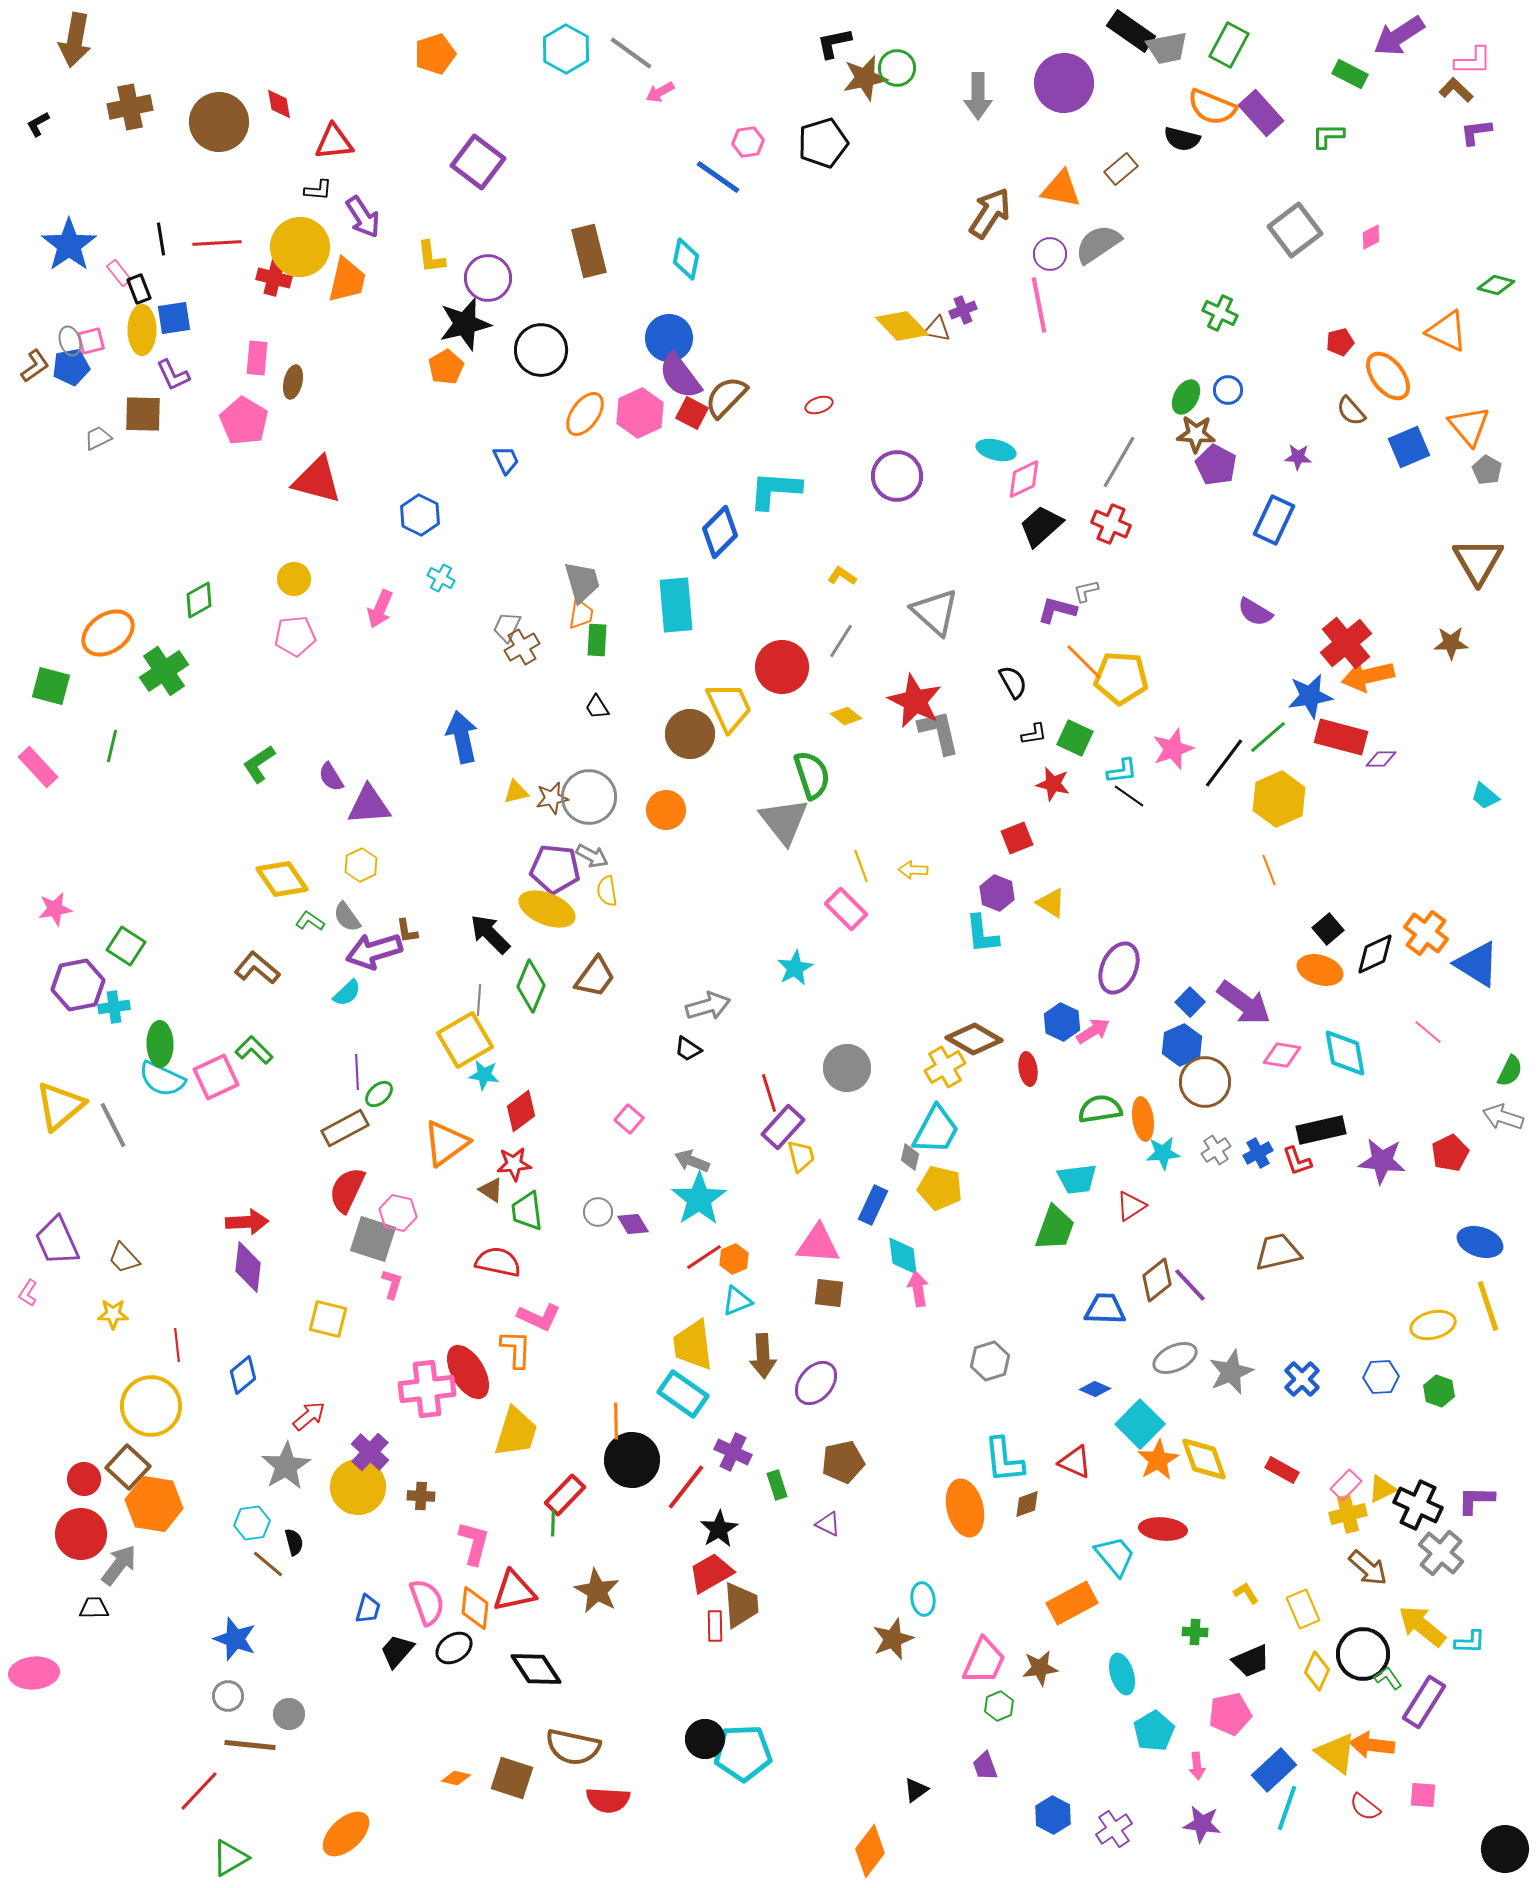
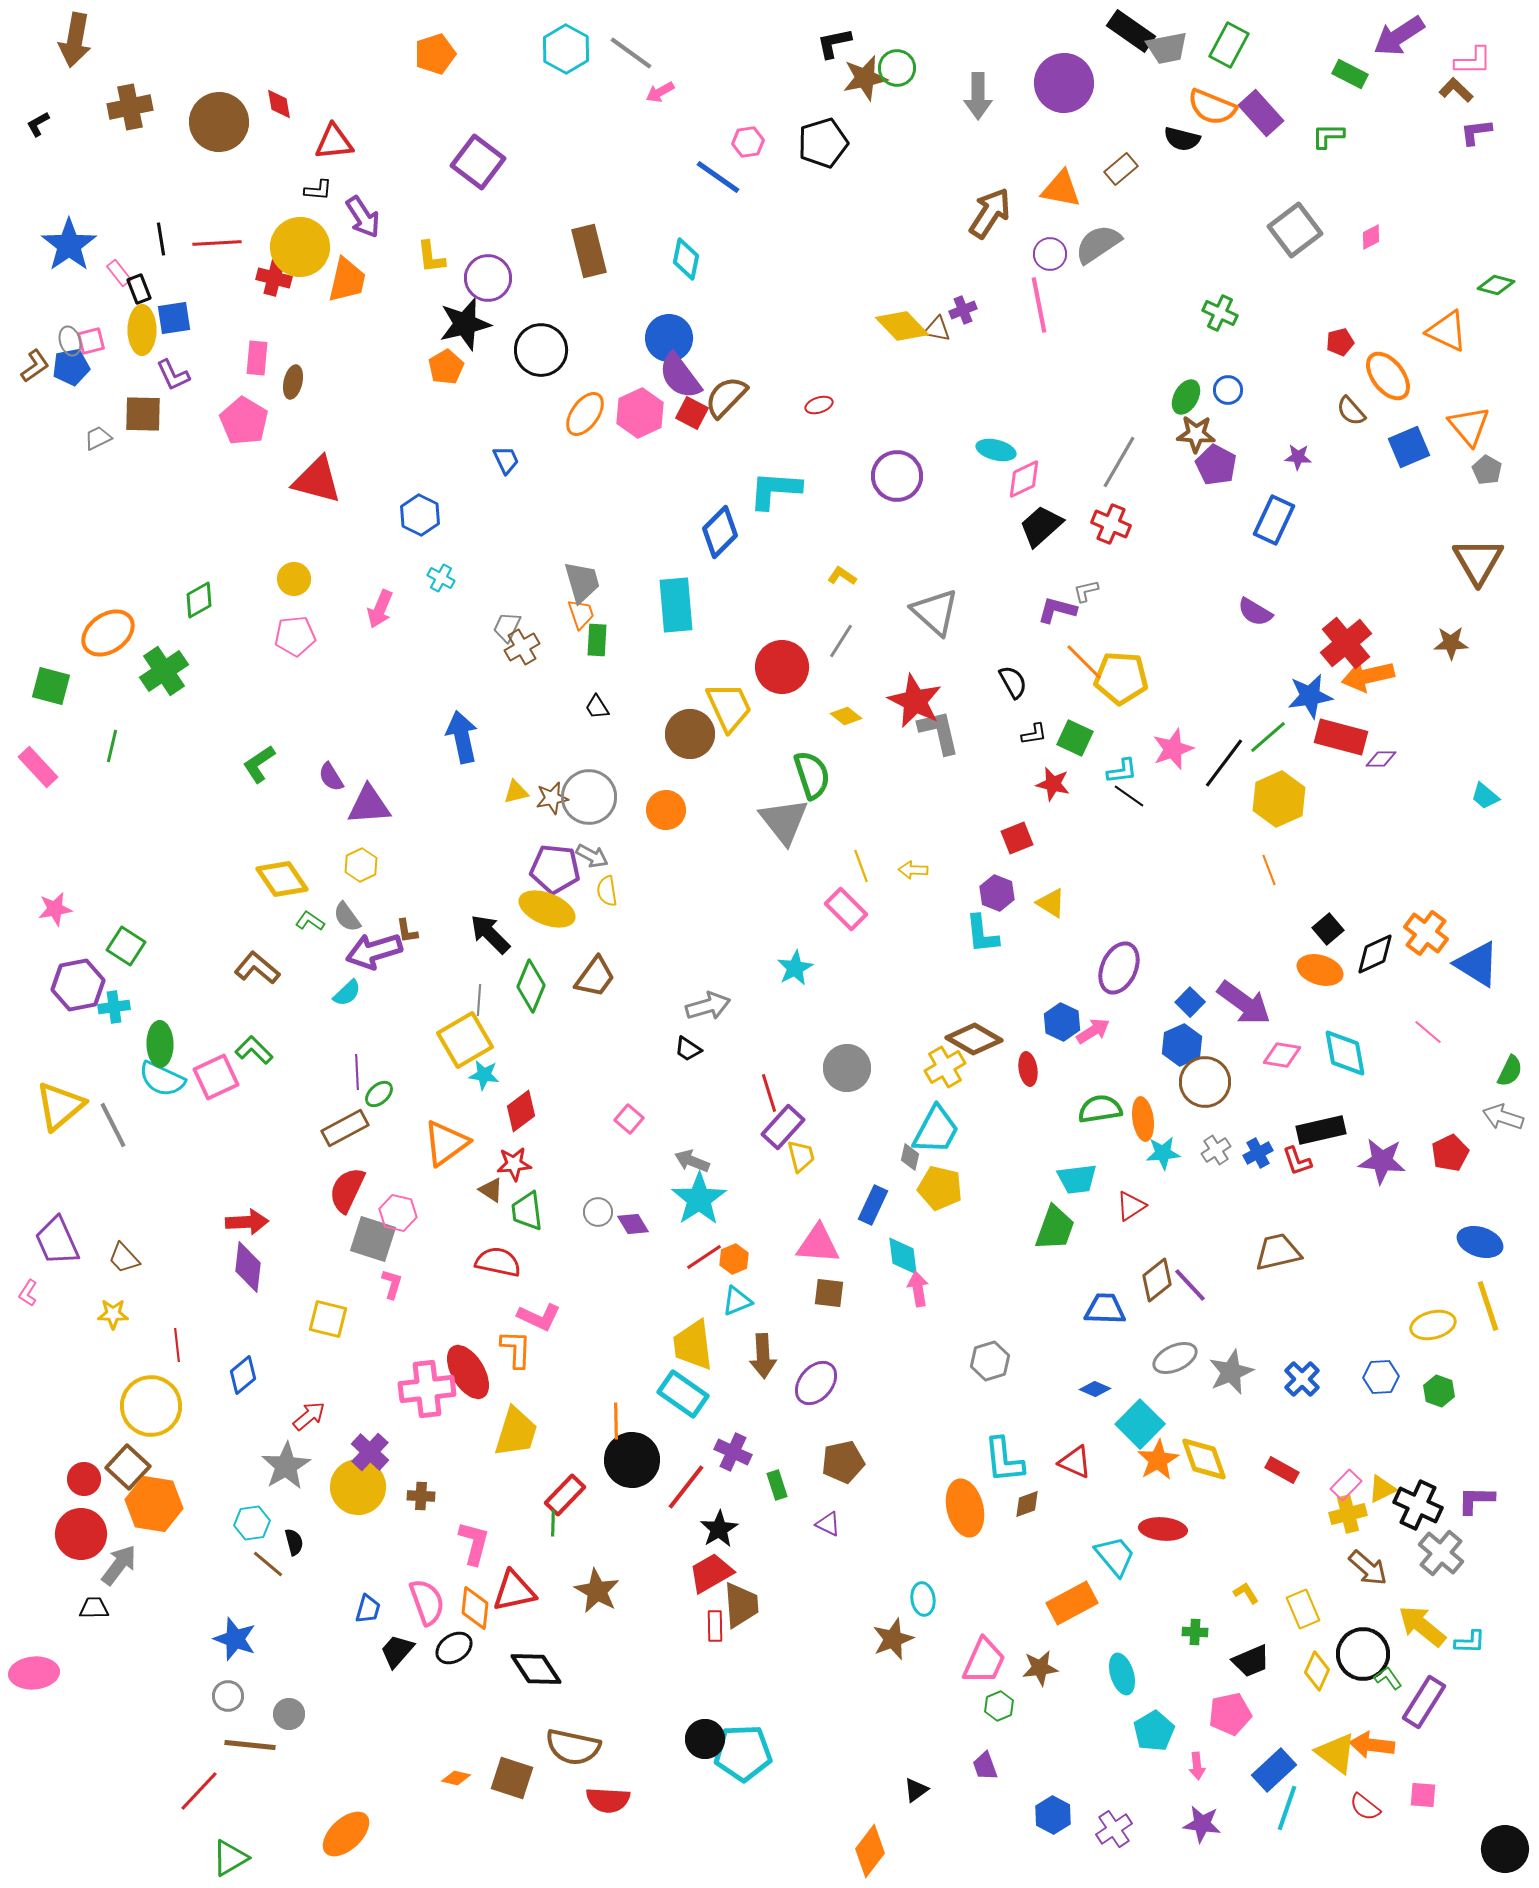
orange trapezoid at (581, 614): rotated 28 degrees counterclockwise
